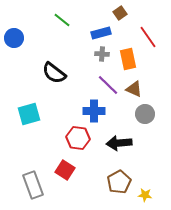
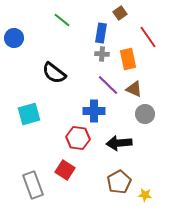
blue rectangle: rotated 66 degrees counterclockwise
